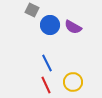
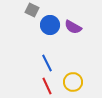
red line: moved 1 px right, 1 px down
